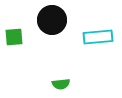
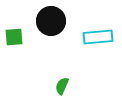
black circle: moved 1 px left, 1 px down
green semicircle: moved 1 px right, 2 px down; rotated 120 degrees clockwise
